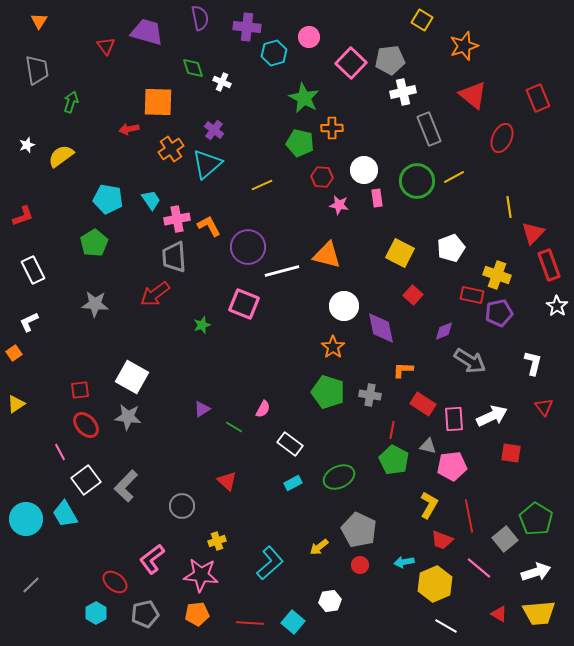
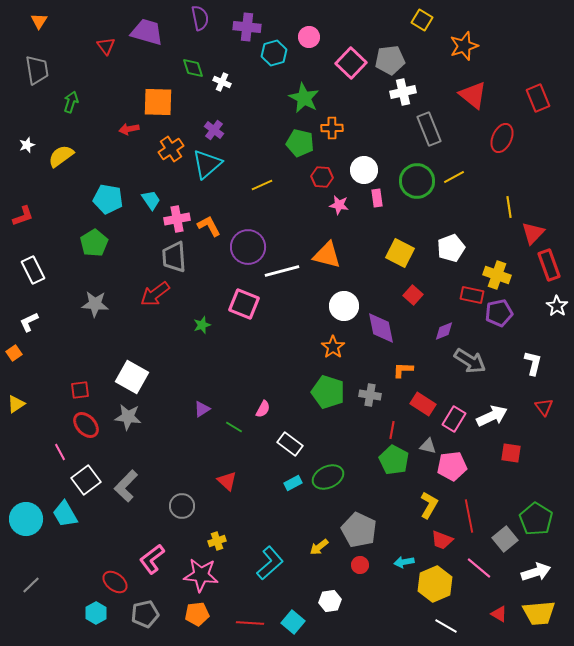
pink rectangle at (454, 419): rotated 35 degrees clockwise
green ellipse at (339, 477): moved 11 px left
